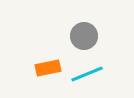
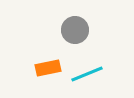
gray circle: moved 9 px left, 6 px up
